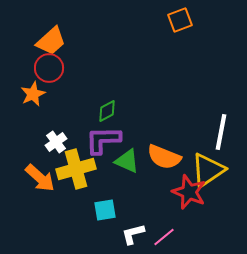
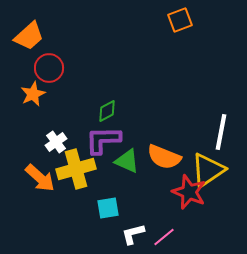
orange trapezoid: moved 22 px left, 5 px up
cyan square: moved 3 px right, 2 px up
